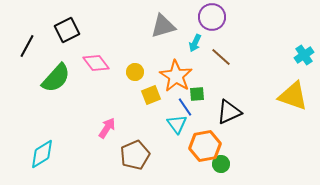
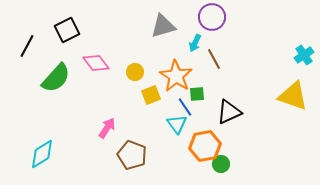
brown line: moved 7 px left, 2 px down; rotated 20 degrees clockwise
brown pentagon: moved 3 px left; rotated 28 degrees counterclockwise
